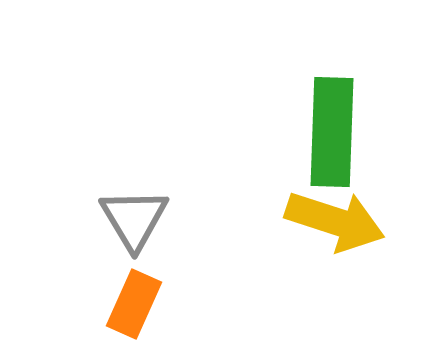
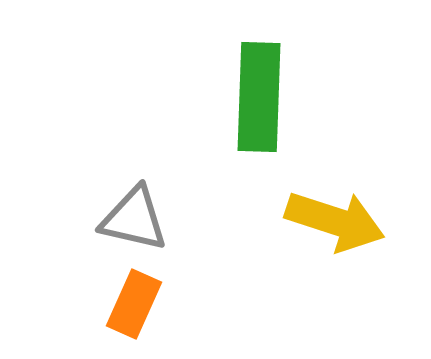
green rectangle: moved 73 px left, 35 px up
gray triangle: rotated 46 degrees counterclockwise
